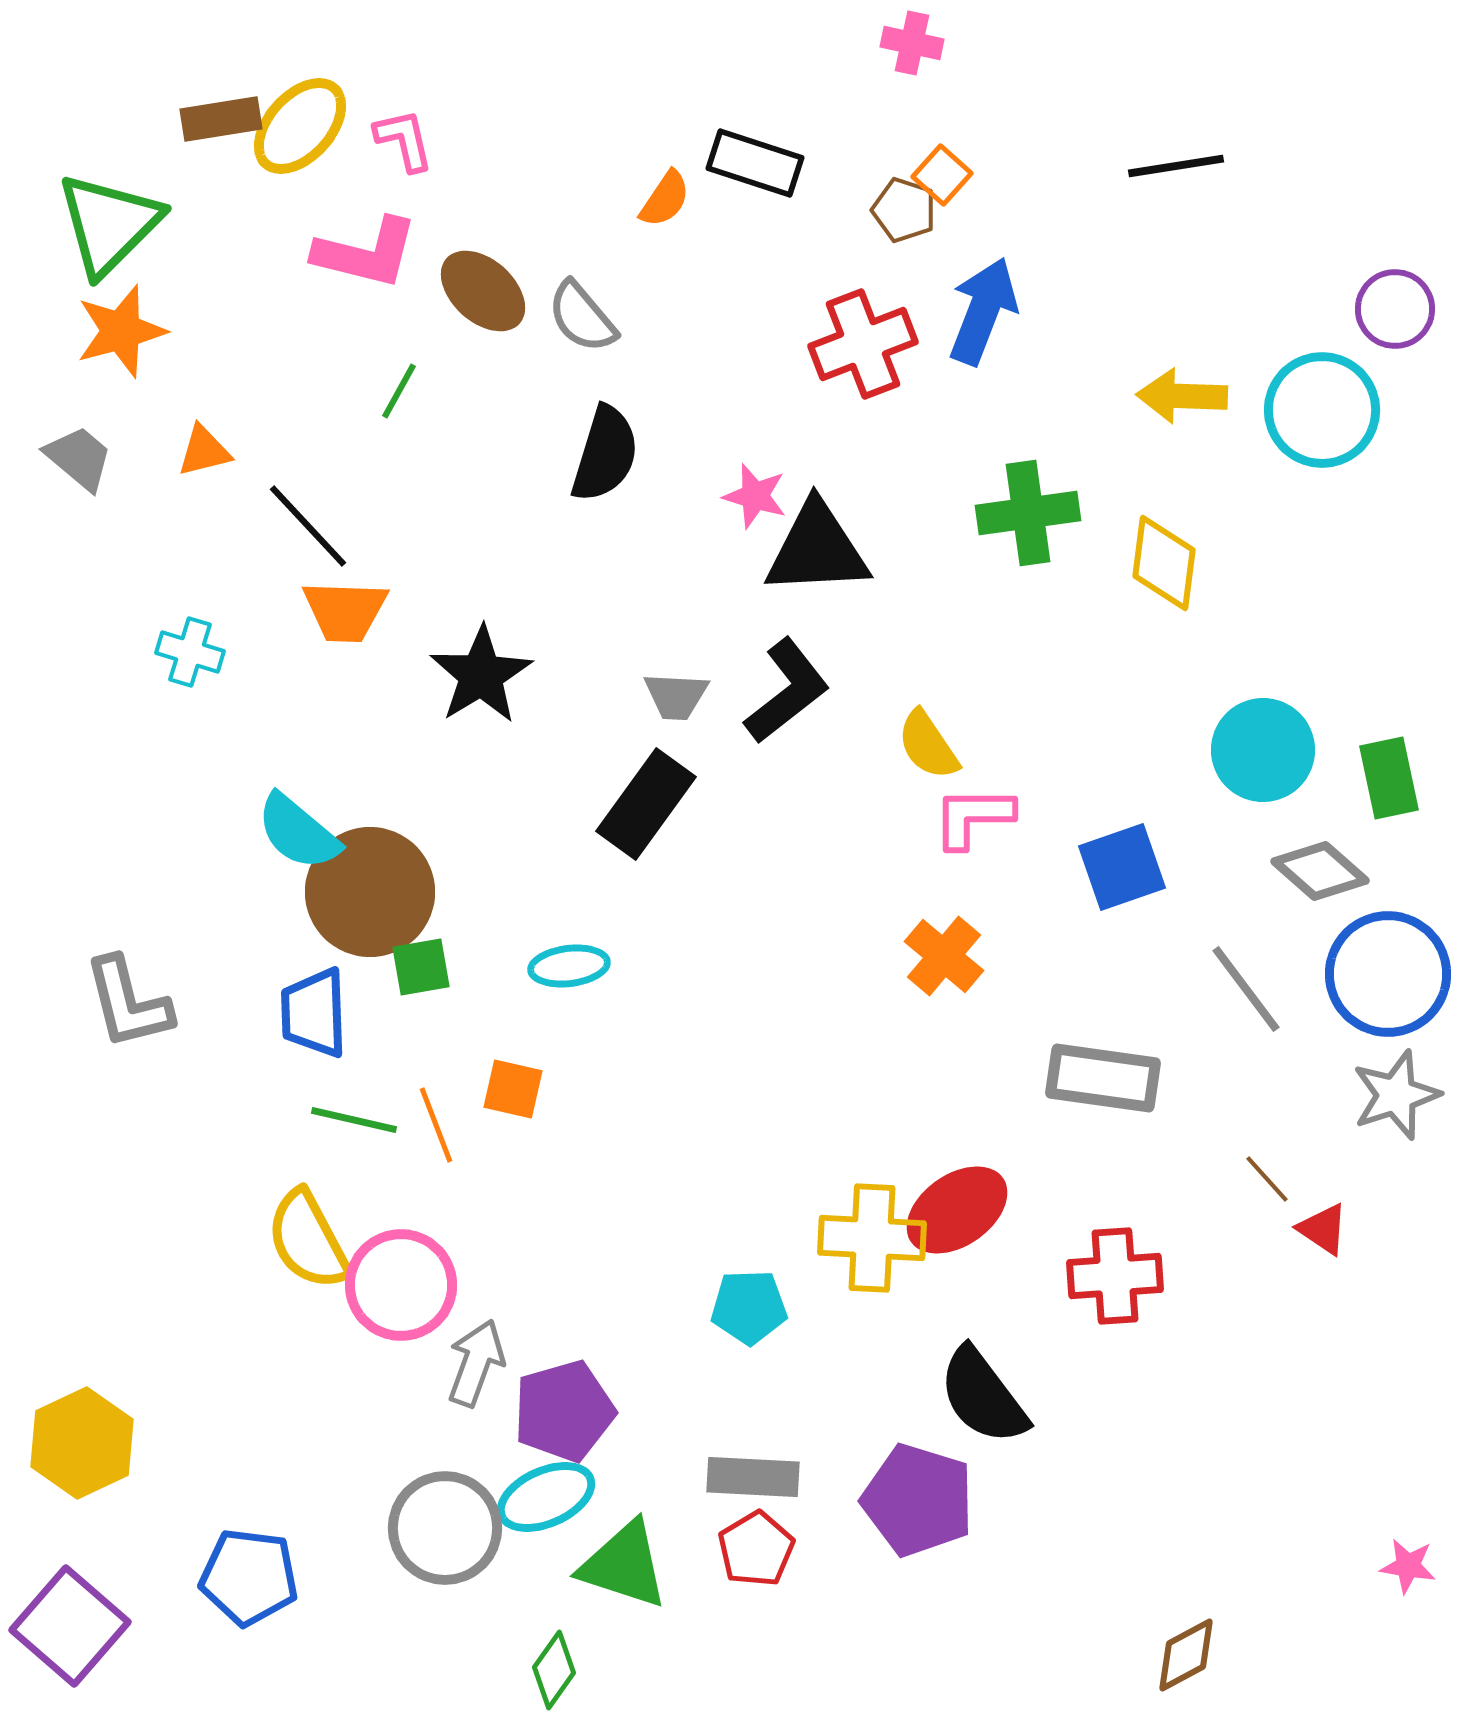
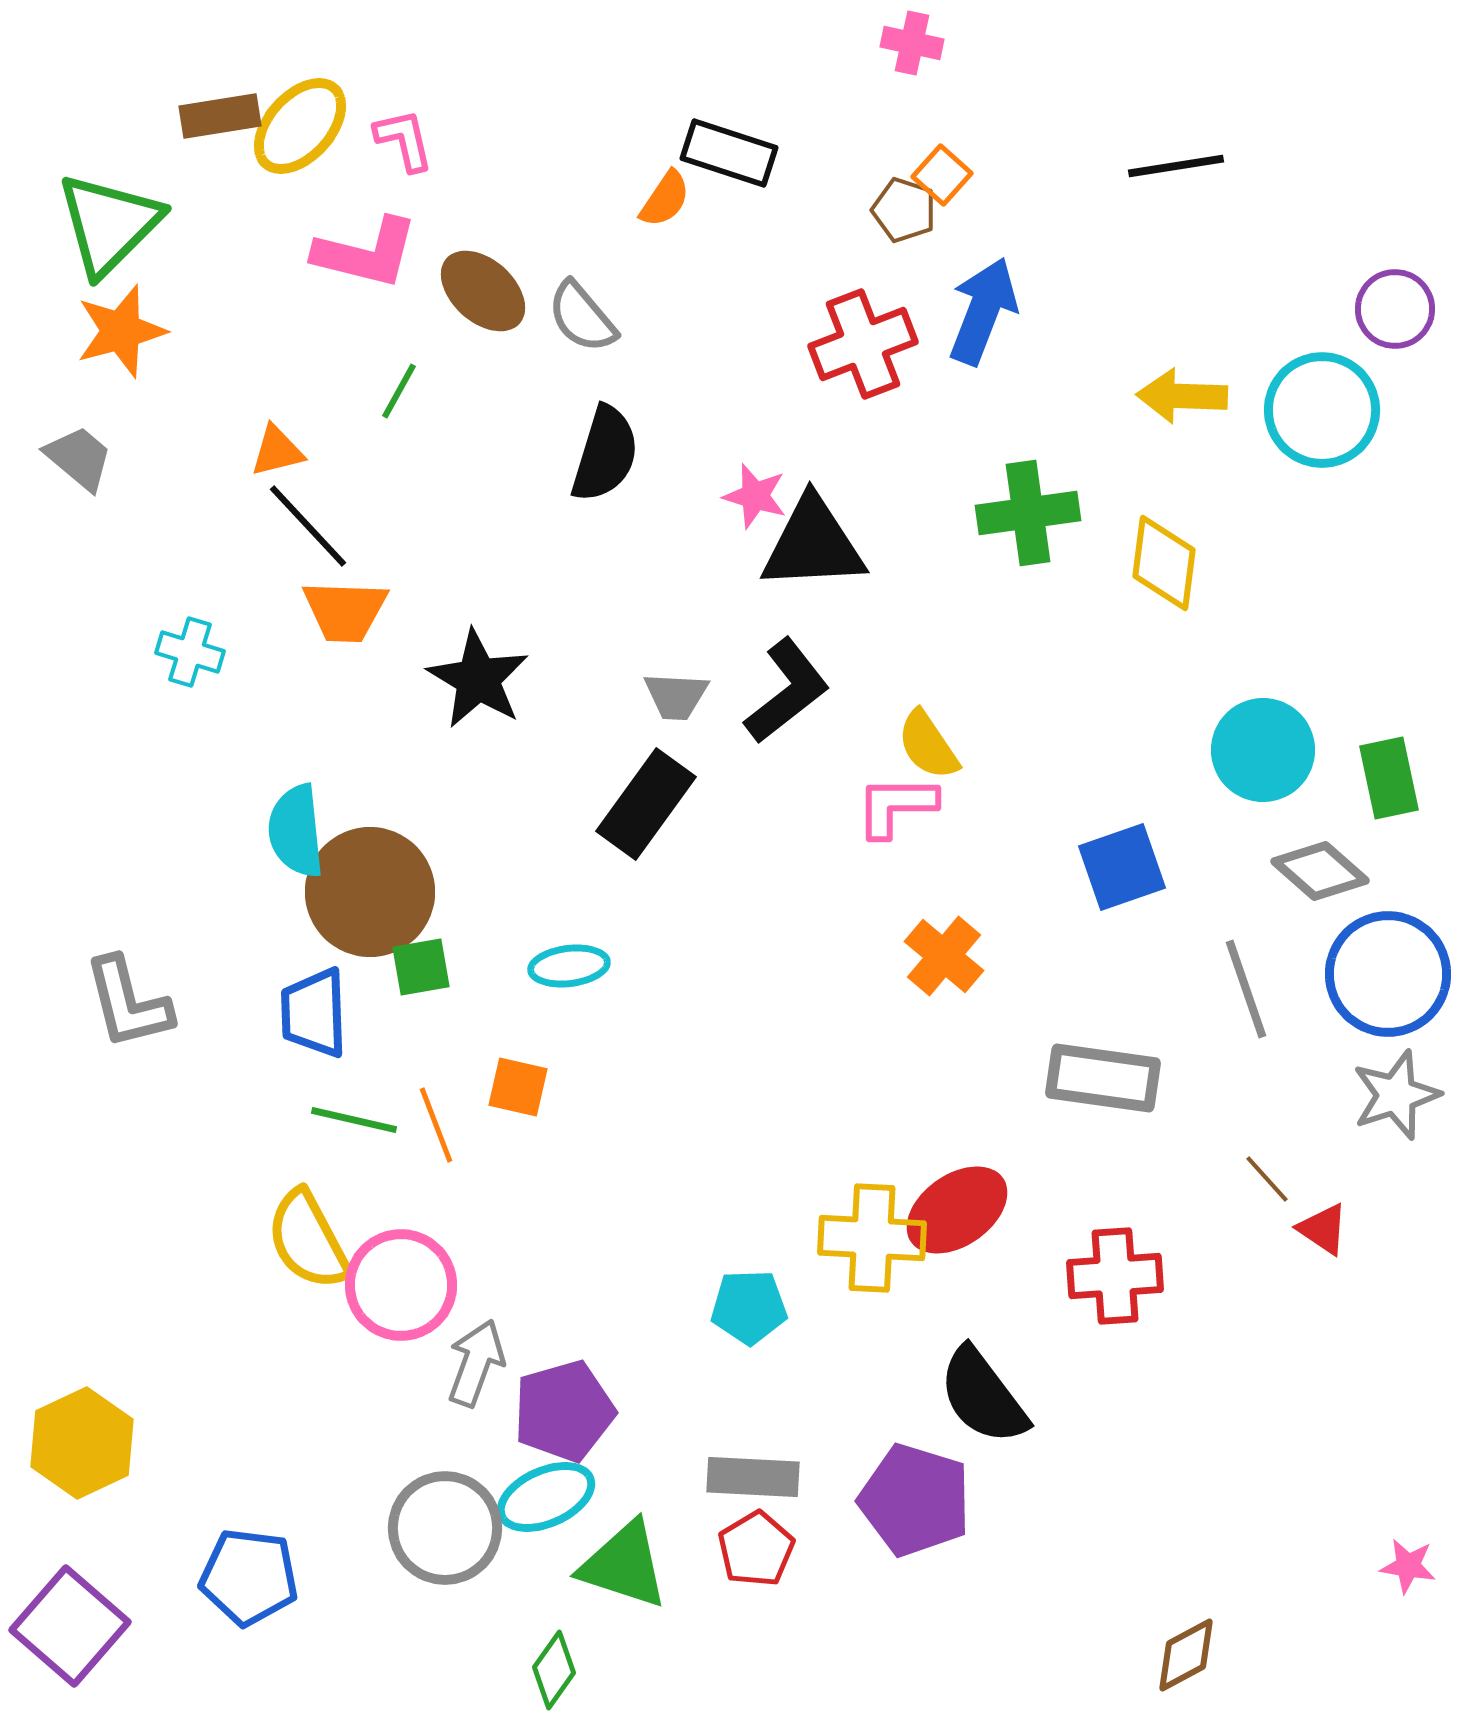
brown rectangle at (221, 119): moved 1 px left, 3 px up
black rectangle at (755, 163): moved 26 px left, 10 px up
orange triangle at (204, 451): moved 73 px right
black triangle at (817, 549): moved 4 px left, 5 px up
black star at (481, 675): moved 3 px left, 4 px down; rotated 10 degrees counterclockwise
pink L-shape at (973, 817): moved 77 px left, 11 px up
cyan semicircle at (298, 832): moved 2 px left, 1 px up; rotated 44 degrees clockwise
gray line at (1246, 989): rotated 18 degrees clockwise
orange square at (513, 1089): moved 5 px right, 2 px up
purple pentagon at (918, 1500): moved 3 px left
